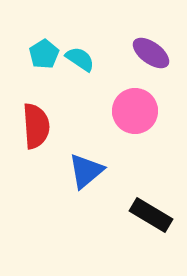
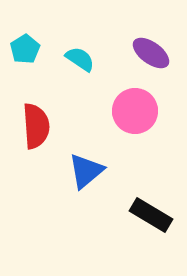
cyan pentagon: moved 19 px left, 5 px up
